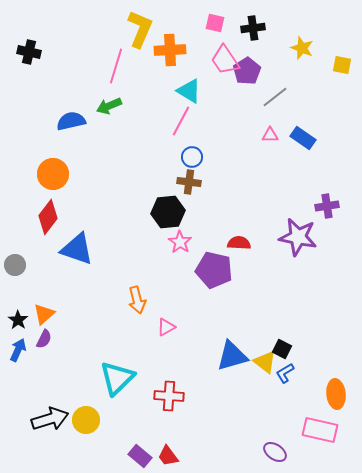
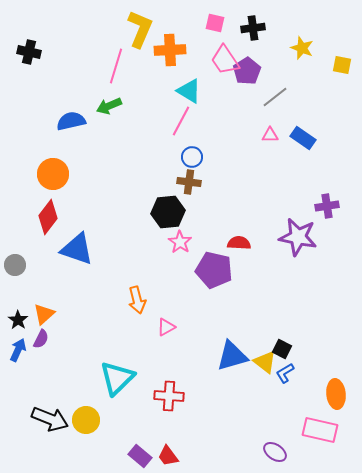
purple semicircle at (44, 339): moved 3 px left
black arrow at (50, 419): rotated 39 degrees clockwise
